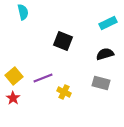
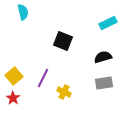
black semicircle: moved 2 px left, 3 px down
purple line: rotated 42 degrees counterclockwise
gray rectangle: moved 3 px right; rotated 24 degrees counterclockwise
